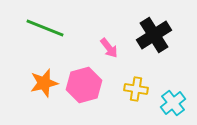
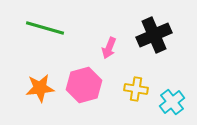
green line: rotated 6 degrees counterclockwise
black cross: rotated 8 degrees clockwise
pink arrow: rotated 60 degrees clockwise
orange star: moved 4 px left, 5 px down; rotated 8 degrees clockwise
cyan cross: moved 1 px left, 1 px up
